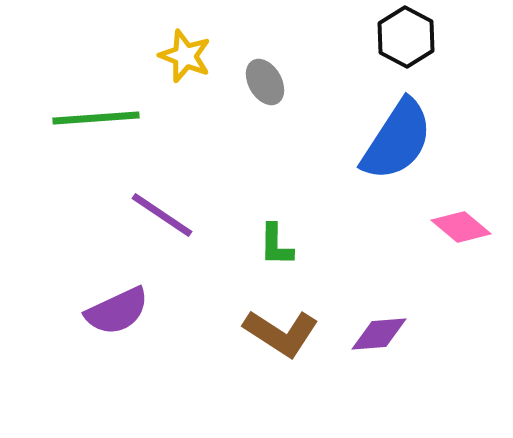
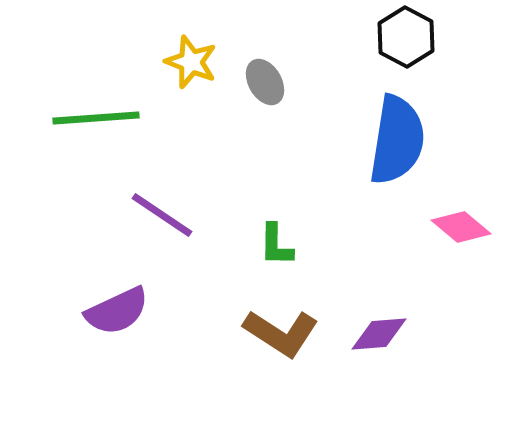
yellow star: moved 6 px right, 6 px down
blue semicircle: rotated 24 degrees counterclockwise
